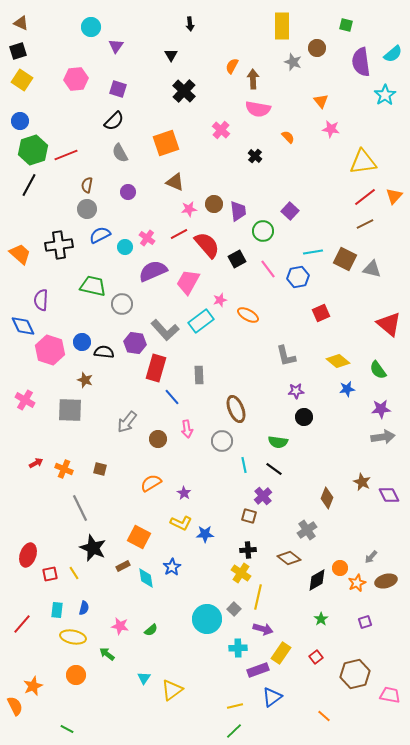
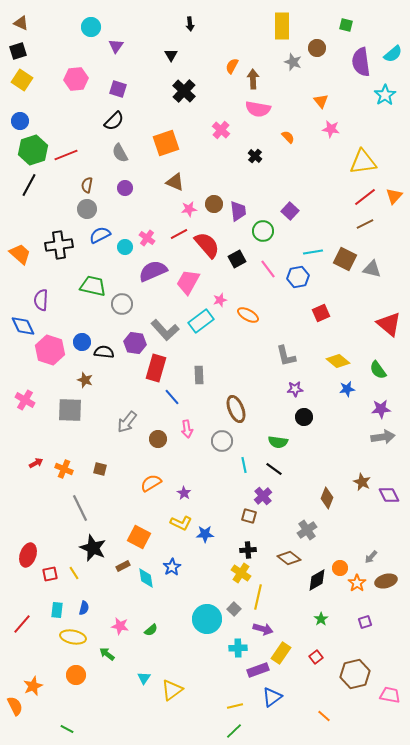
purple circle at (128, 192): moved 3 px left, 4 px up
purple star at (296, 391): moved 1 px left, 2 px up
orange star at (357, 583): rotated 12 degrees counterclockwise
